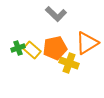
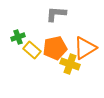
gray L-shape: rotated 140 degrees clockwise
orange triangle: moved 2 px left, 5 px down
green cross: moved 11 px up
yellow cross: moved 1 px right, 1 px down
